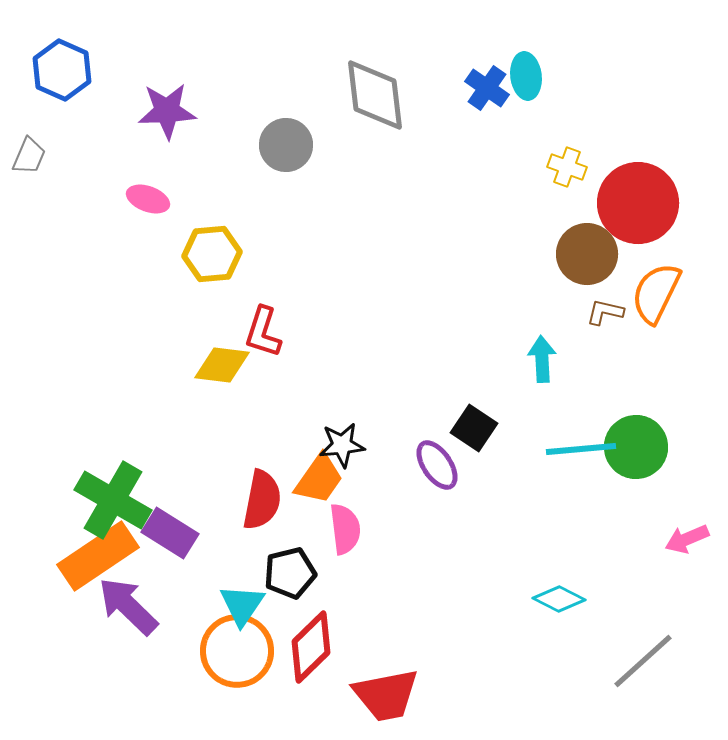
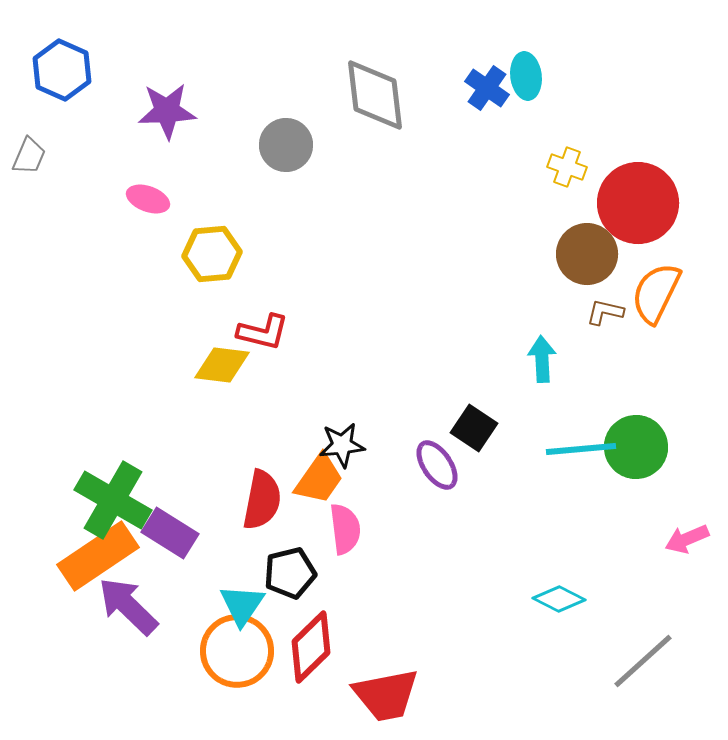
red L-shape: rotated 94 degrees counterclockwise
